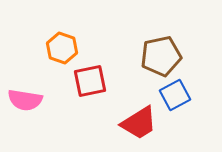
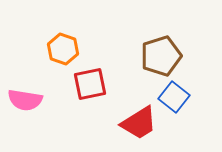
orange hexagon: moved 1 px right, 1 px down
brown pentagon: rotated 6 degrees counterclockwise
red square: moved 3 px down
blue square: moved 1 px left, 2 px down; rotated 24 degrees counterclockwise
